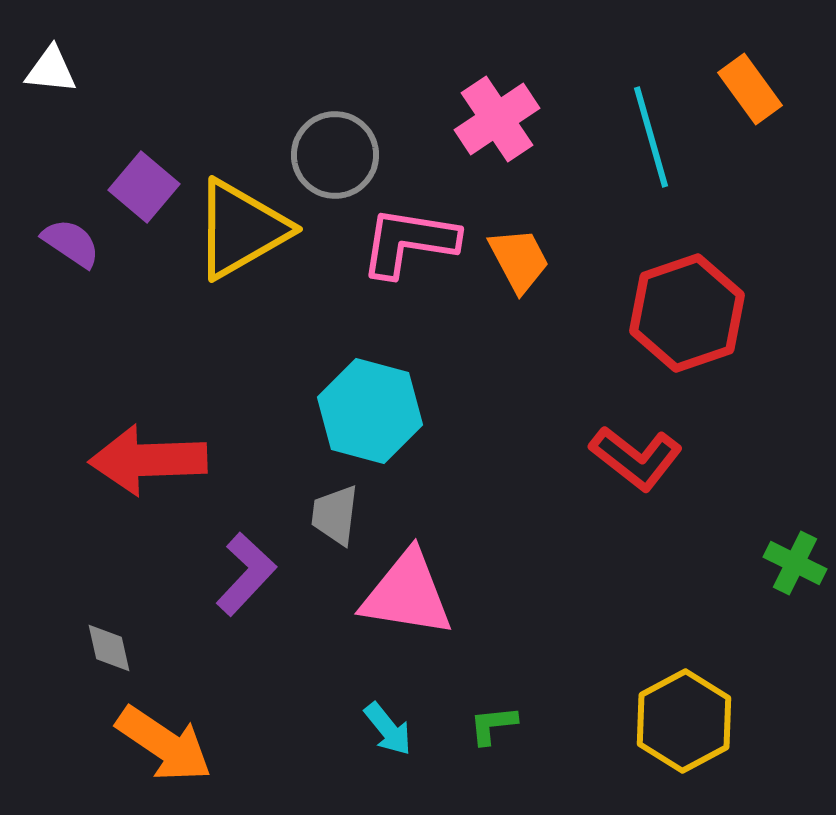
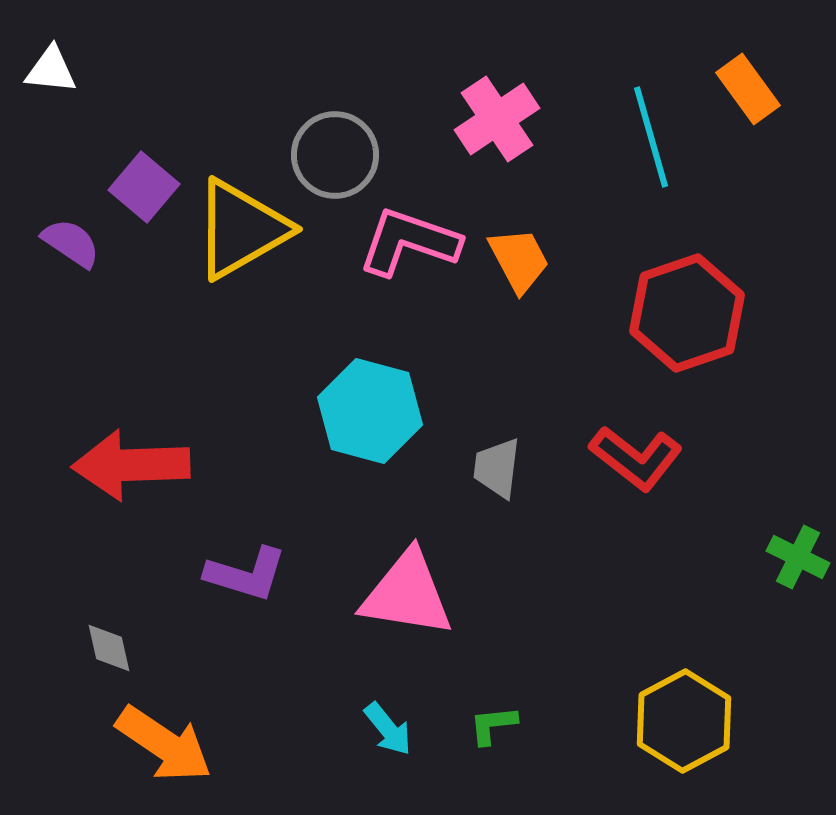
orange rectangle: moved 2 px left
pink L-shape: rotated 10 degrees clockwise
red arrow: moved 17 px left, 5 px down
gray trapezoid: moved 162 px right, 47 px up
green cross: moved 3 px right, 6 px up
purple L-shape: rotated 64 degrees clockwise
